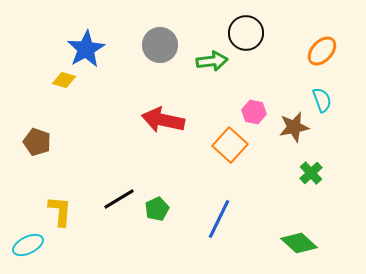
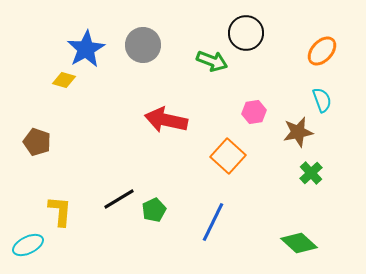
gray circle: moved 17 px left
green arrow: rotated 28 degrees clockwise
pink hexagon: rotated 20 degrees counterclockwise
red arrow: moved 3 px right
brown star: moved 4 px right, 5 px down
orange square: moved 2 px left, 11 px down
green pentagon: moved 3 px left, 1 px down
blue line: moved 6 px left, 3 px down
